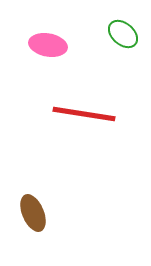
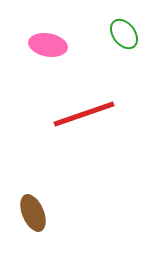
green ellipse: moved 1 px right; rotated 12 degrees clockwise
red line: rotated 28 degrees counterclockwise
